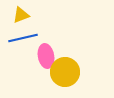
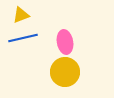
pink ellipse: moved 19 px right, 14 px up
